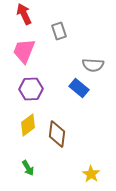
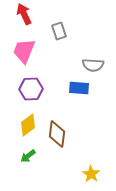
blue rectangle: rotated 36 degrees counterclockwise
green arrow: moved 12 px up; rotated 84 degrees clockwise
